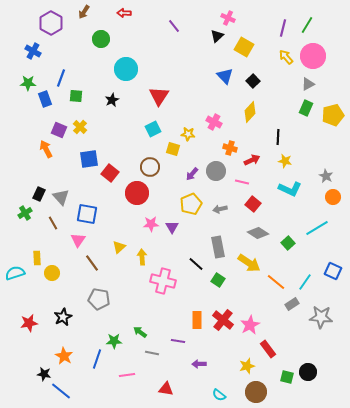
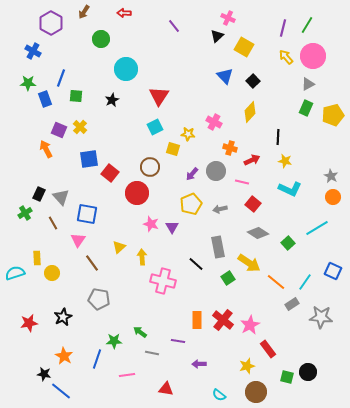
cyan square at (153, 129): moved 2 px right, 2 px up
gray star at (326, 176): moved 5 px right
pink star at (151, 224): rotated 21 degrees clockwise
green square at (218, 280): moved 10 px right, 2 px up; rotated 24 degrees clockwise
